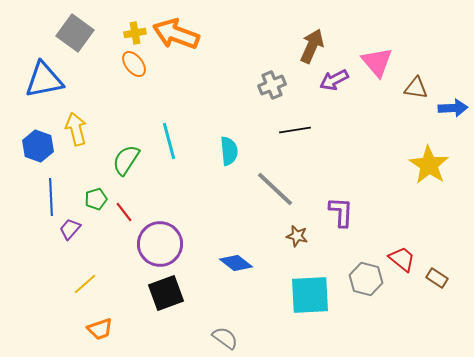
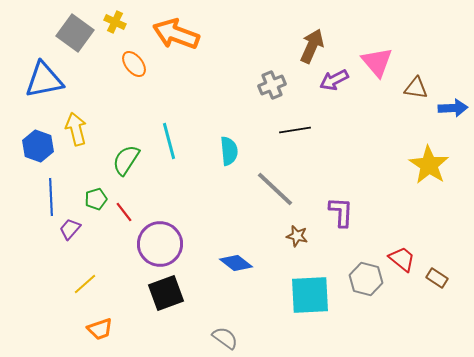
yellow cross: moved 20 px left, 11 px up; rotated 35 degrees clockwise
